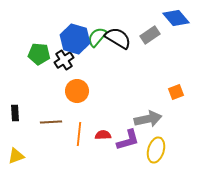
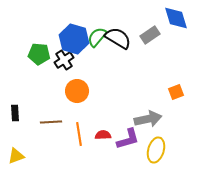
blue diamond: rotated 24 degrees clockwise
blue hexagon: moved 1 px left
orange line: rotated 15 degrees counterclockwise
purple L-shape: moved 1 px up
